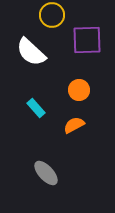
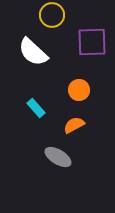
purple square: moved 5 px right, 2 px down
white semicircle: moved 2 px right
gray ellipse: moved 12 px right, 16 px up; rotated 16 degrees counterclockwise
